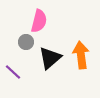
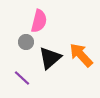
orange arrow: rotated 36 degrees counterclockwise
purple line: moved 9 px right, 6 px down
